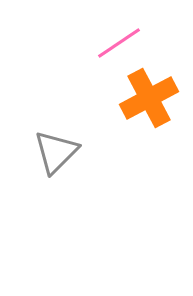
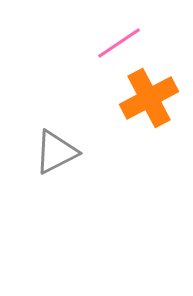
gray triangle: rotated 18 degrees clockwise
